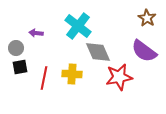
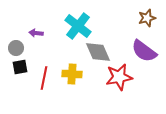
brown star: rotated 24 degrees clockwise
